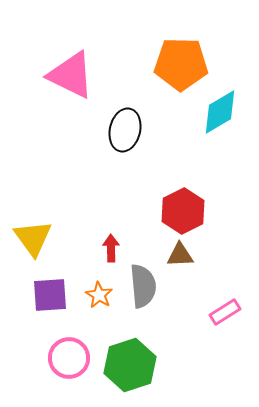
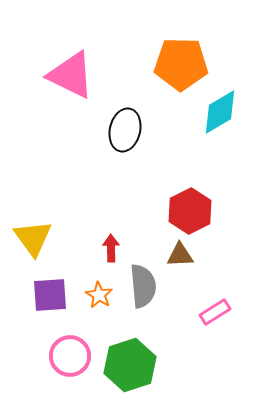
red hexagon: moved 7 px right
pink rectangle: moved 10 px left
pink circle: moved 1 px right, 2 px up
